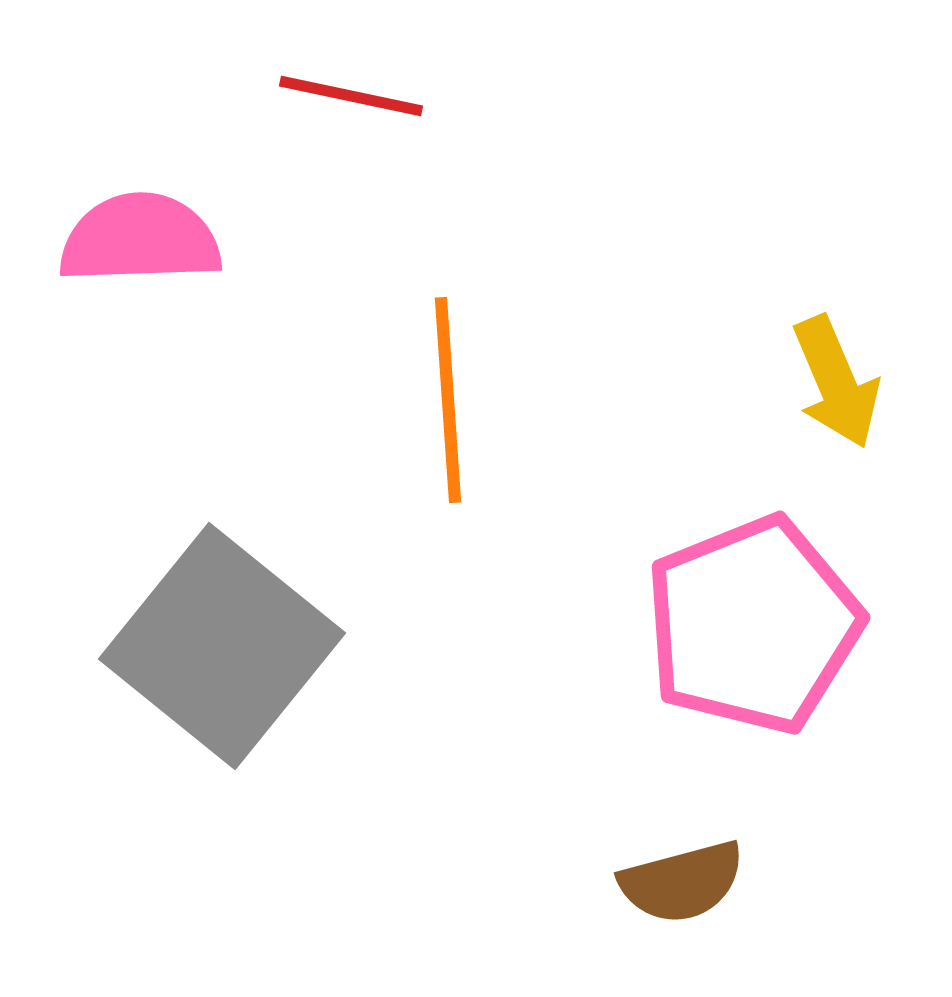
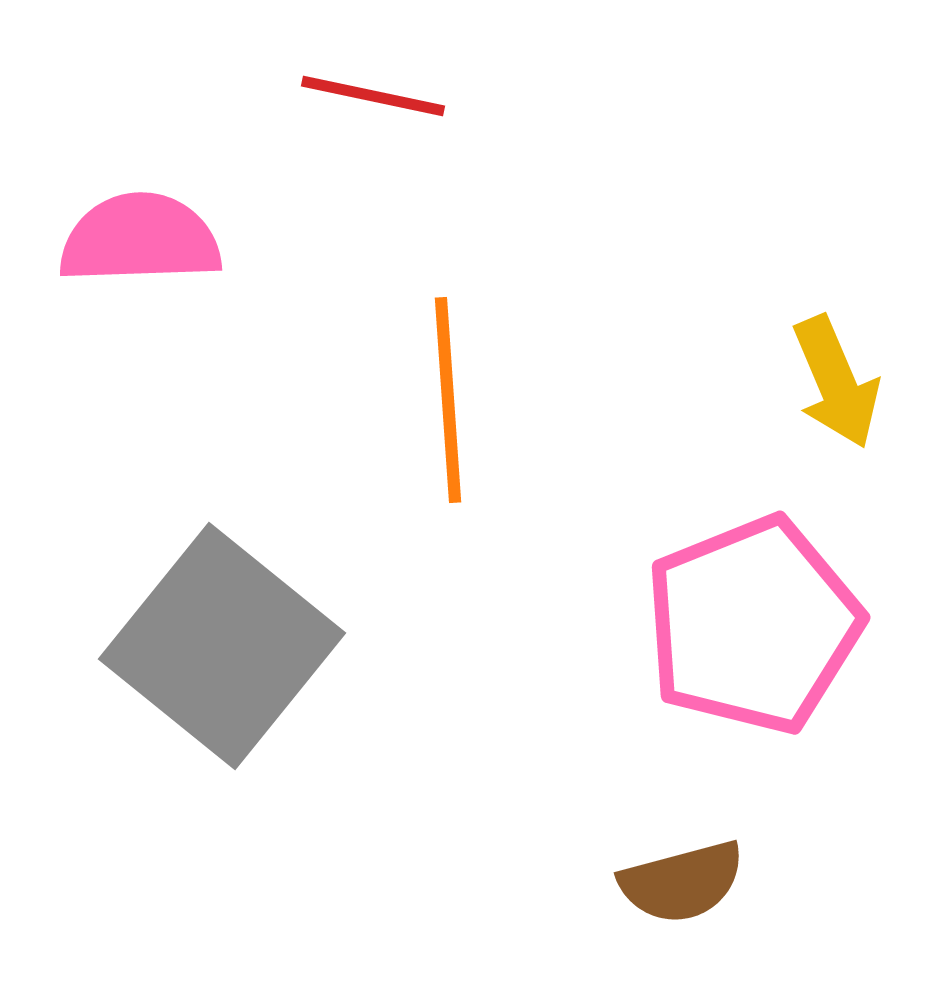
red line: moved 22 px right
